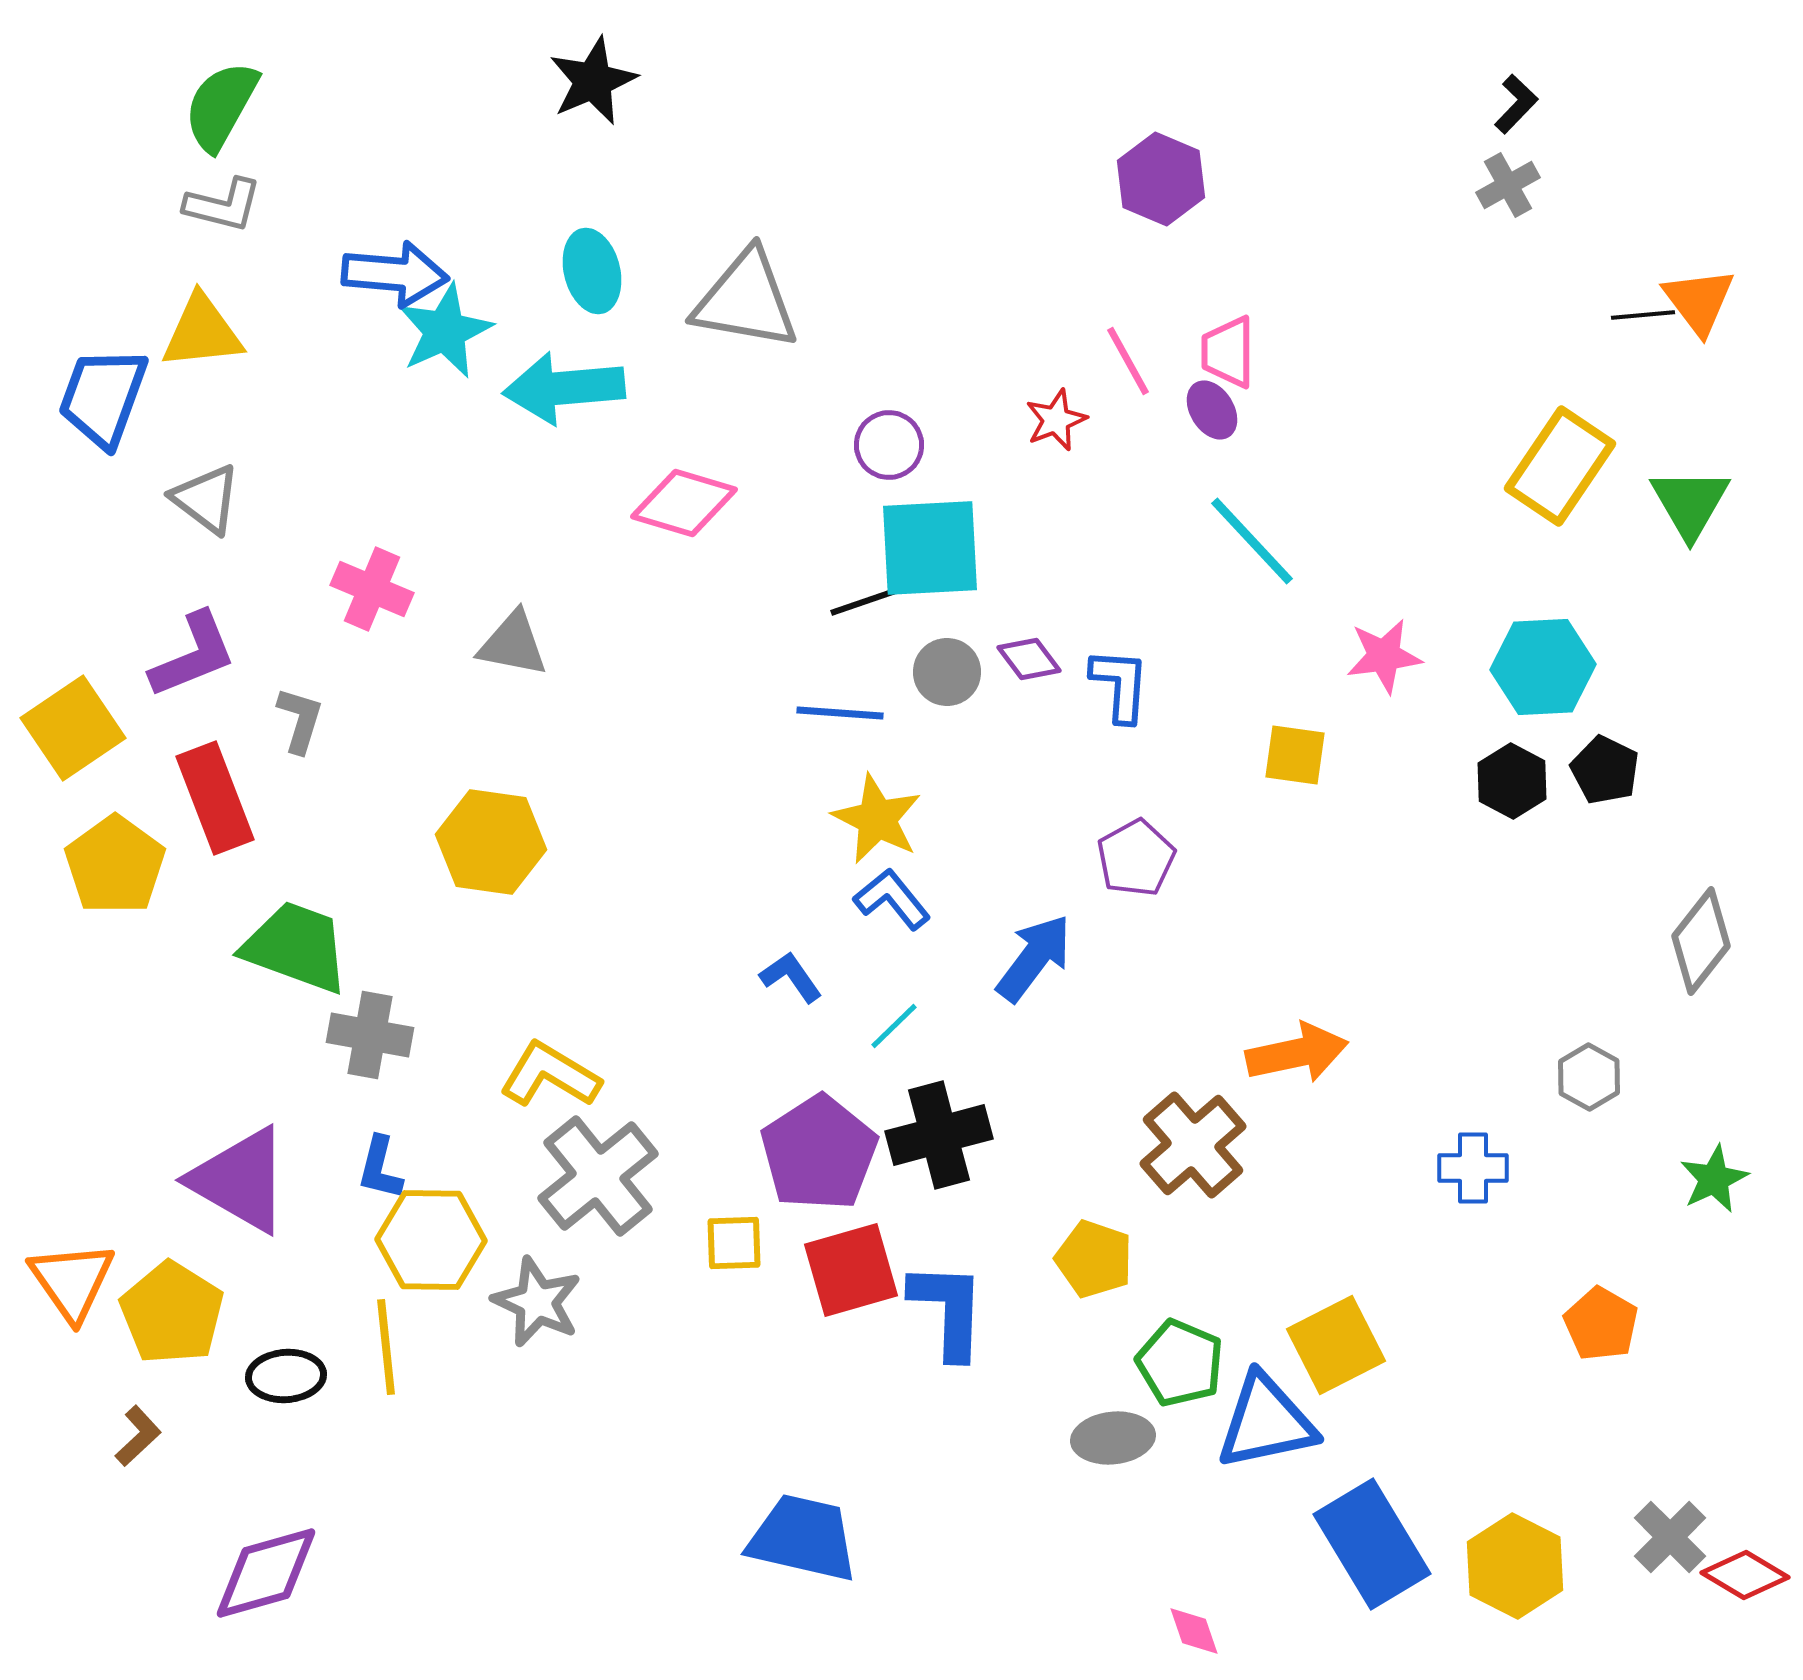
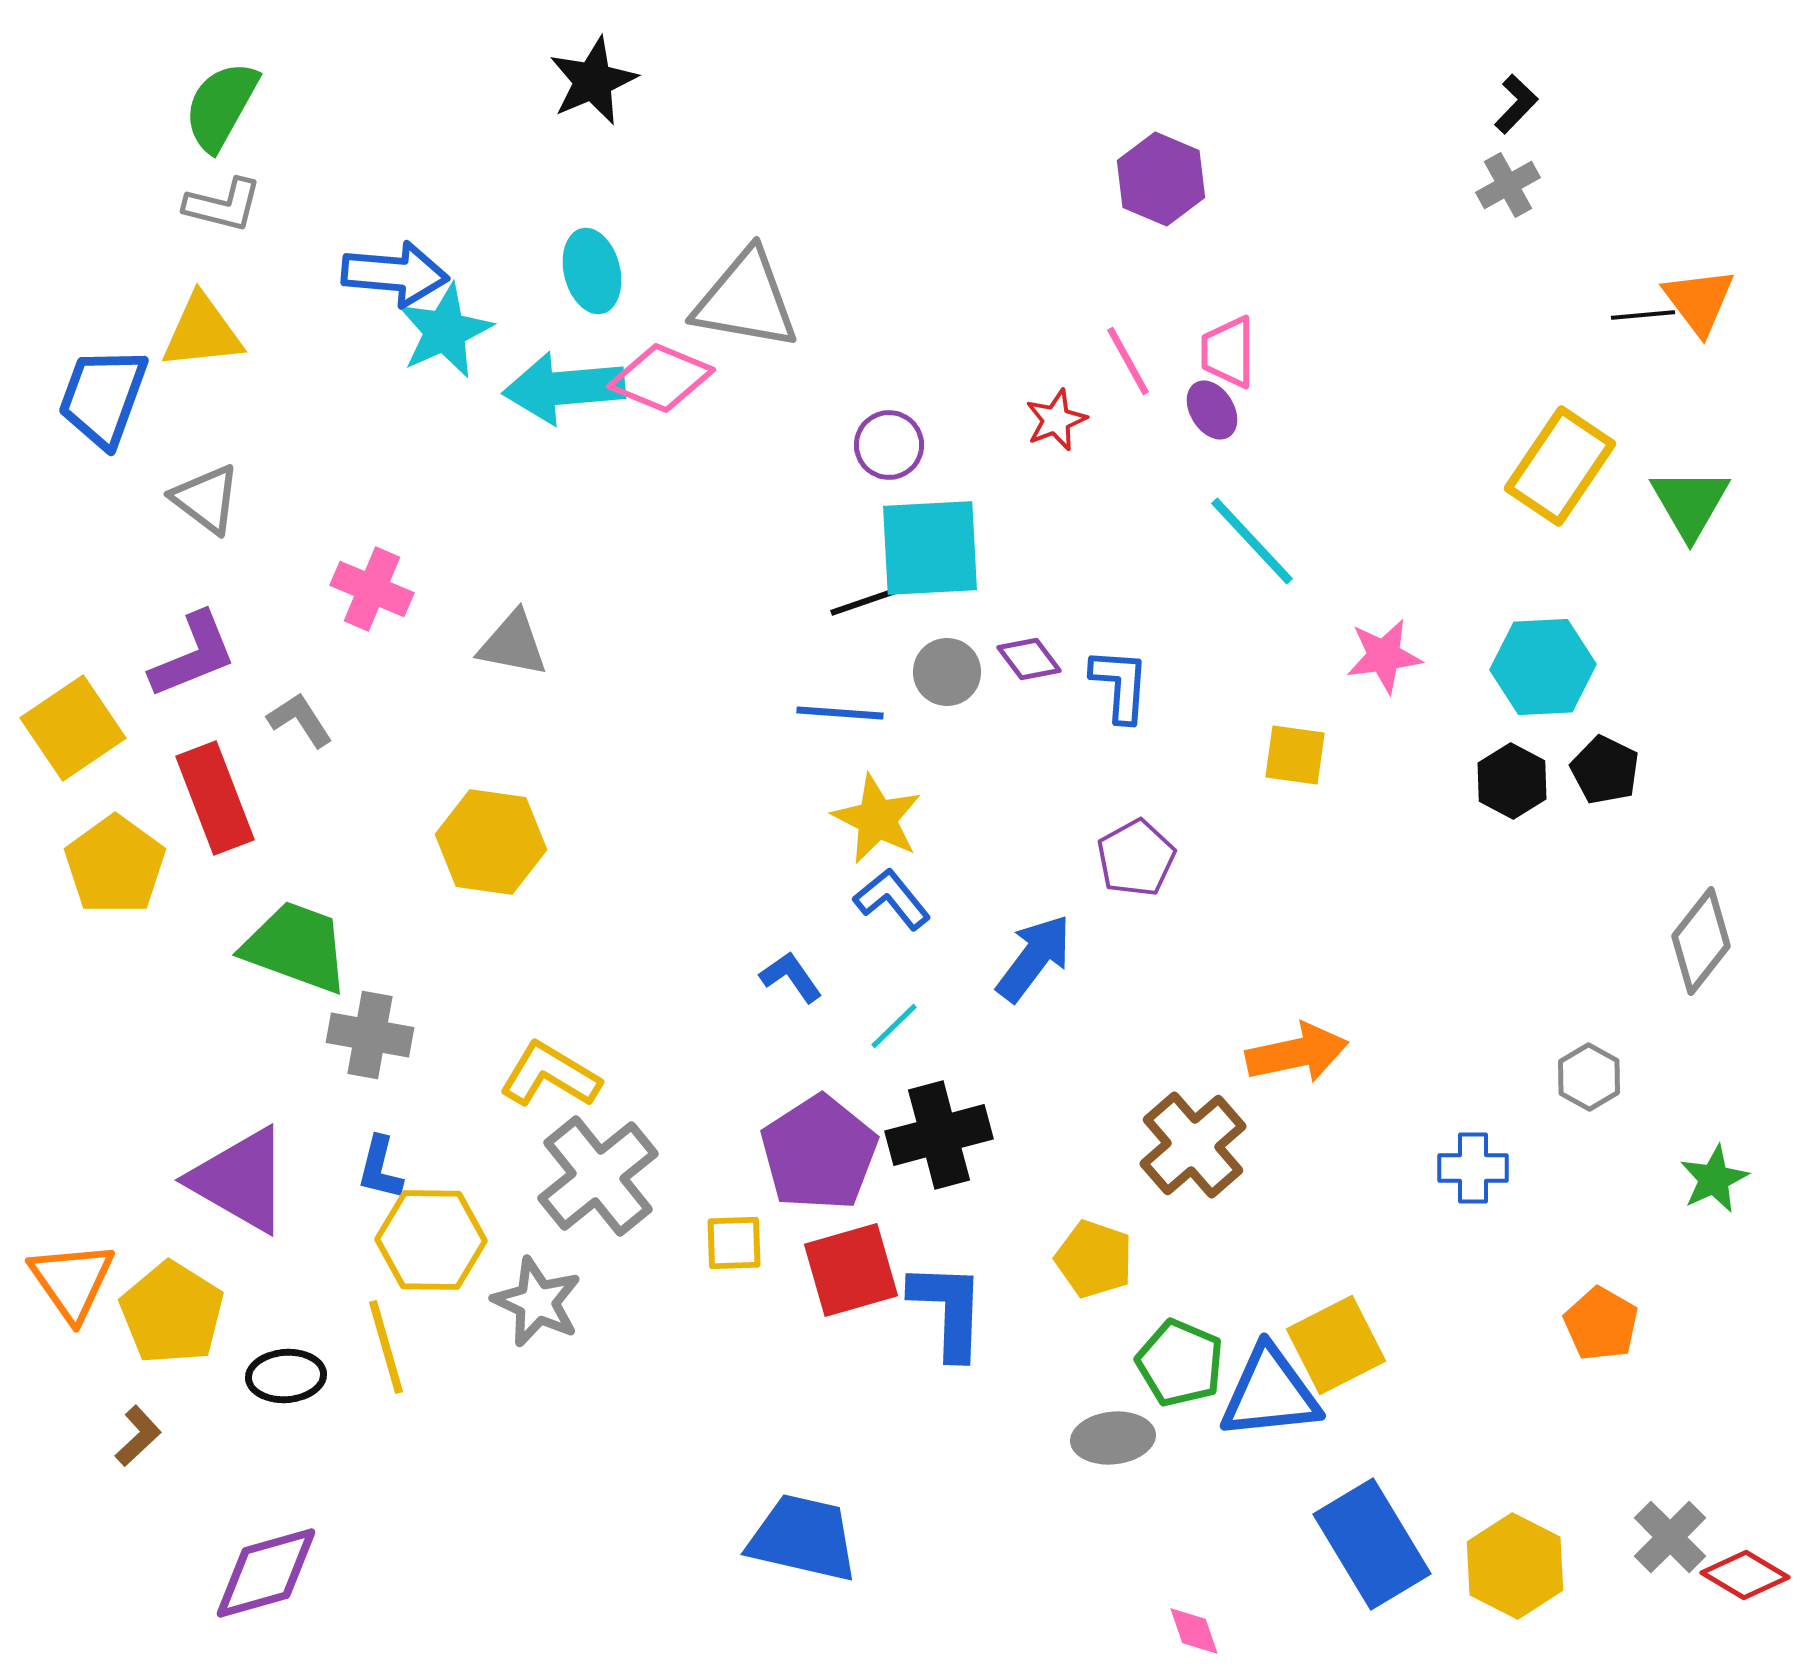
pink diamond at (684, 503): moved 23 px left, 125 px up; rotated 6 degrees clockwise
gray L-shape at (300, 720): rotated 50 degrees counterclockwise
yellow line at (386, 1347): rotated 10 degrees counterclockwise
blue triangle at (1266, 1422): moved 4 px right, 29 px up; rotated 6 degrees clockwise
